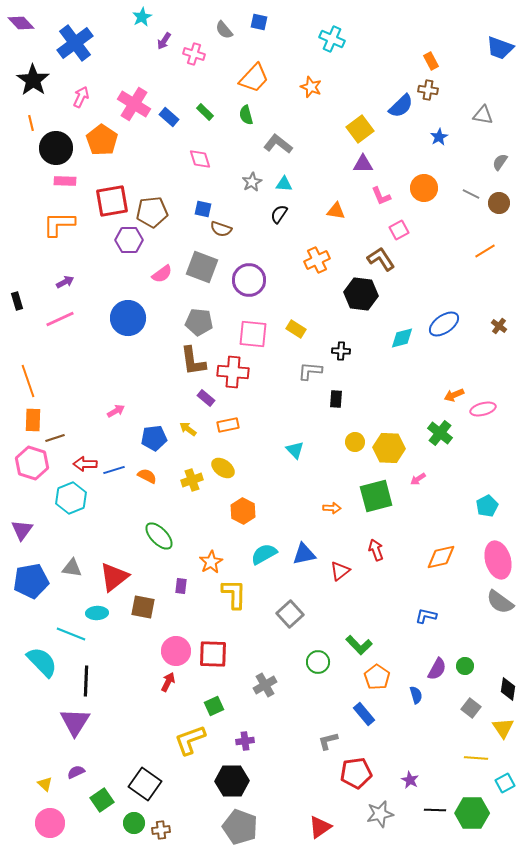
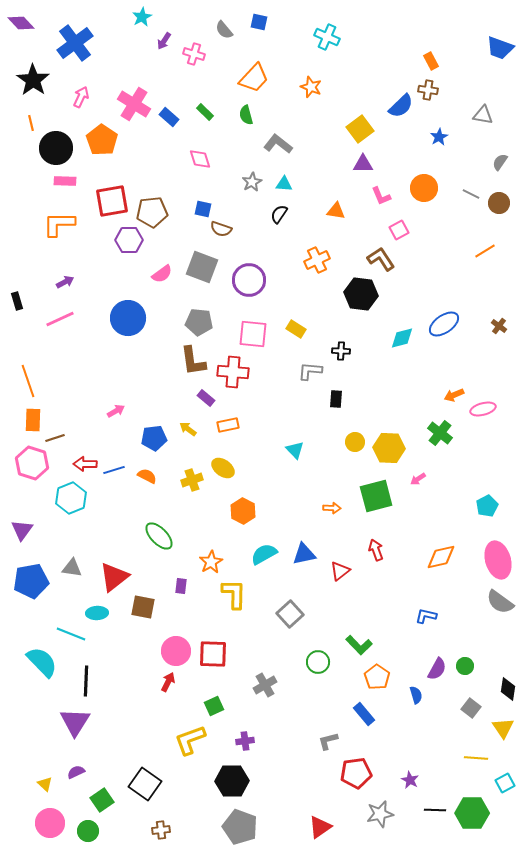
cyan cross at (332, 39): moved 5 px left, 2 px up
green circle at (134, 823): moved 46 px left, 8 px down
